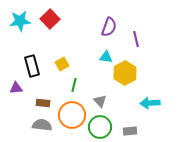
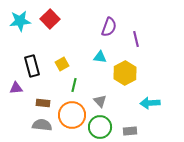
cyan triangle: moved 6 px left
